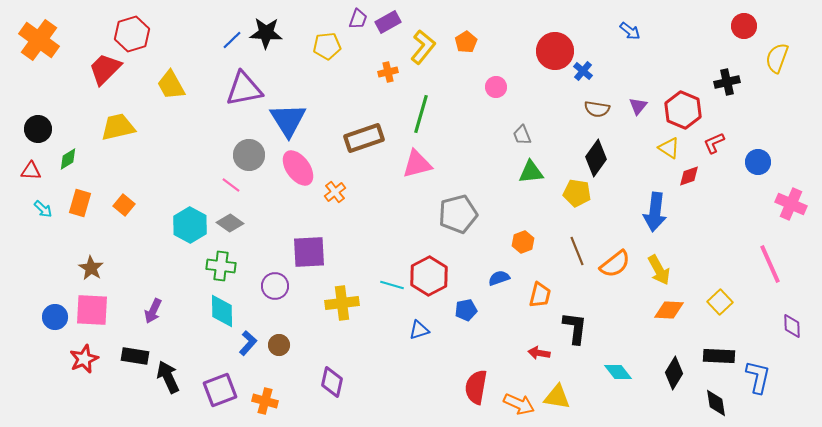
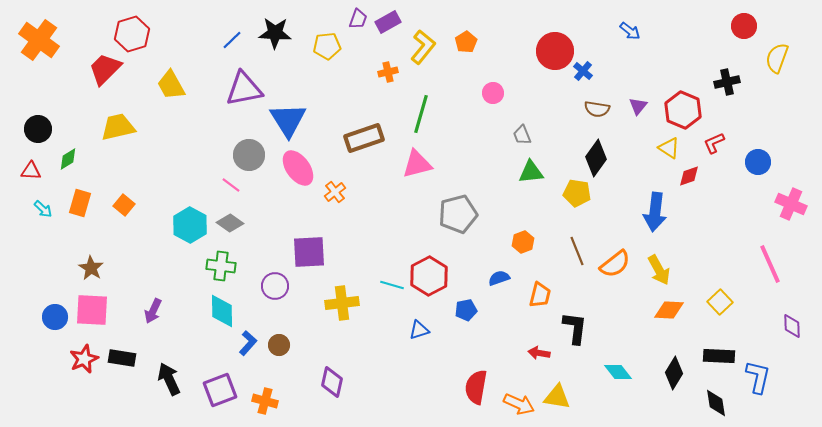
black star at (266, 33): moved 9 px right
pink circle at (496, 87): moved 3 px left, 6 px down
black rectangle at (135, 356): moved 13 px left, 2 px down
black arrow at (168, 377): moved 1 px right, 2 px down
